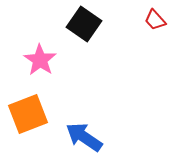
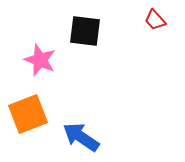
black square: moved 1 px right, 7 px down; rotated 28 degrees counterclockwise
pink star: rotated 12 degrees counterclockwise
blue arrow: moved 3 px left
